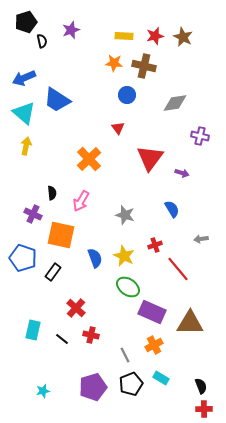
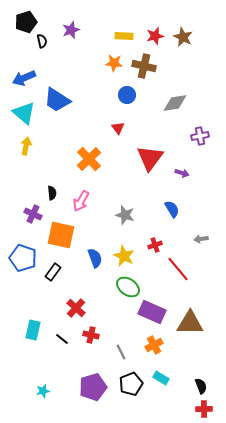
purple cross at (200, 136): rotated 24 degrees counterclockwise
gray line at (125, 355): moved 4 px left, 3 px up
